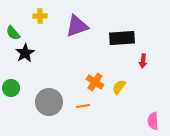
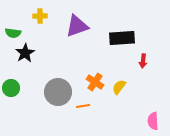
green semicircle: rotated 42 degrees counterclockwise
gray circle: moved 9 px right, 10 px up
